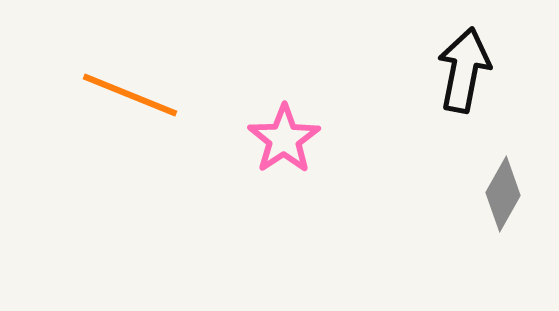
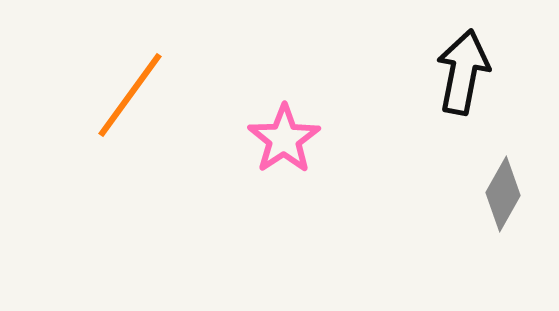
black arrow: moved 1 px left, 2 px down
orange line: rotated 76 degrees counterclockwise
